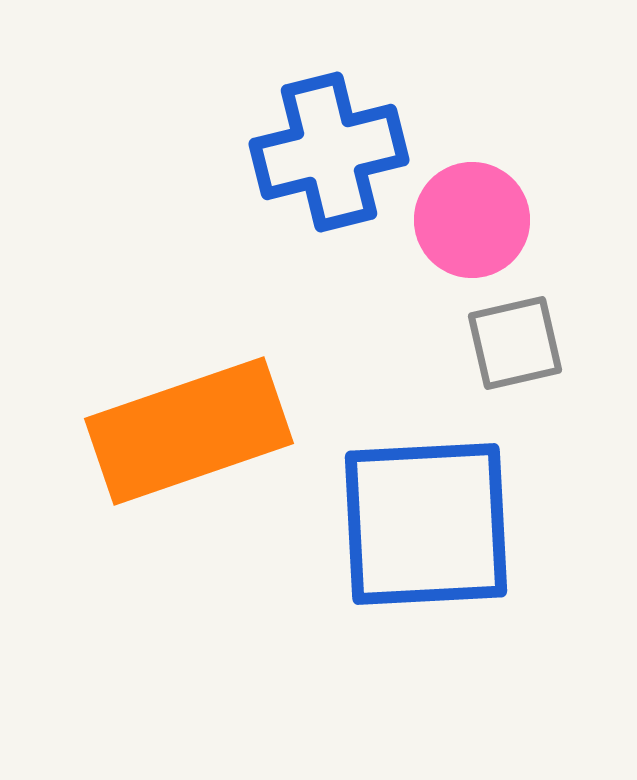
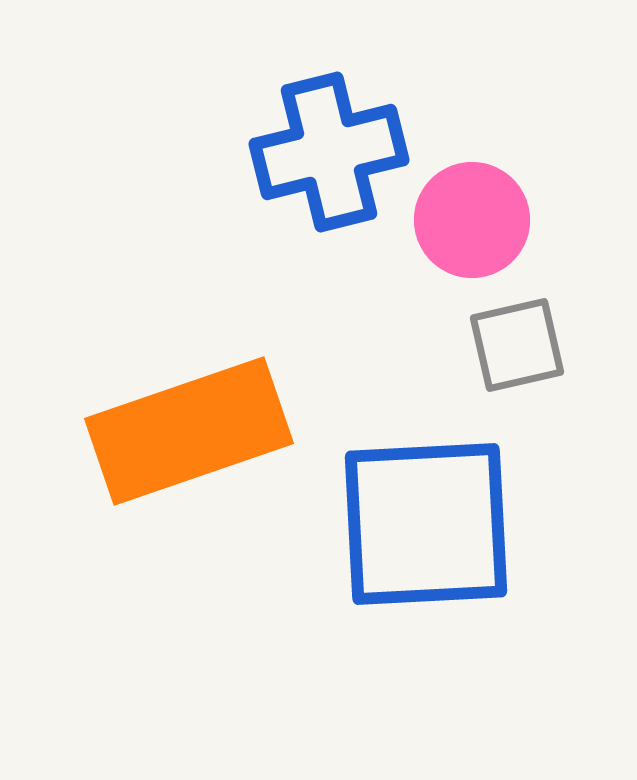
gray square: moved 2 px right, 2 px down
